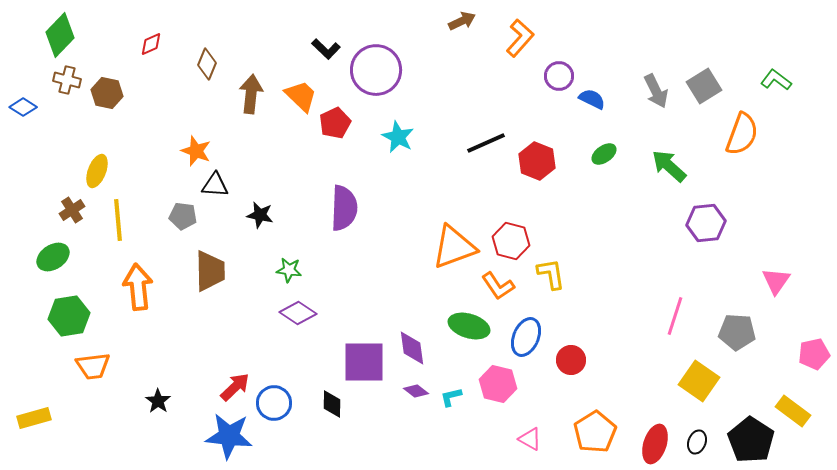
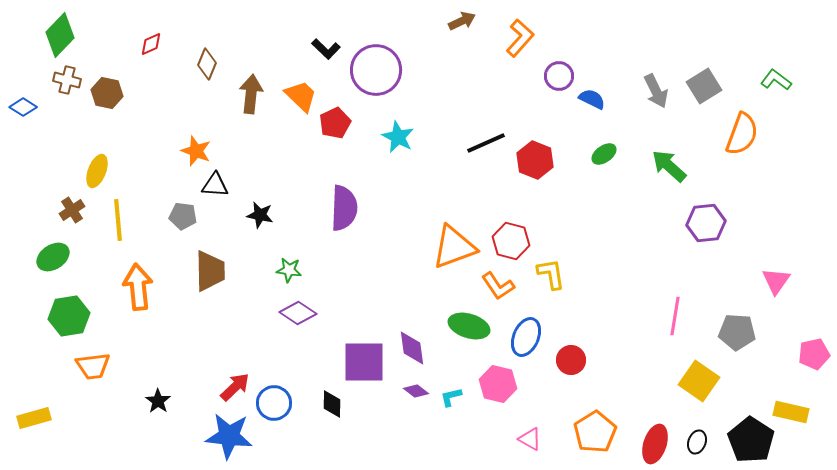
red hexagon at (537, 161): moved 2 px left, 1 px up
pink line at (675, 316): rotated 9 degrees counterclockwise
yellow rectangle at (793, 411): moved 2 px left, 1 px down; rotated 24 degrees counterclockwise
